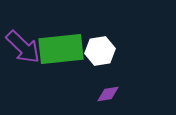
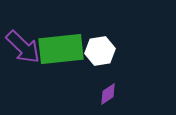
purple diamond: rotated 25 degrees counterclockwise
